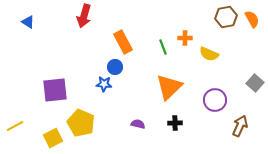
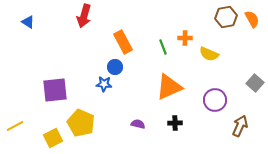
orange triangle: rotated 20 degrees clockwise
